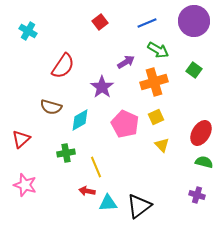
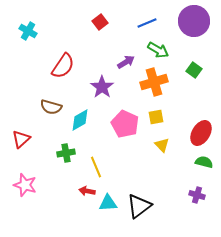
yellow square: rotated 14 degrees clockwise
